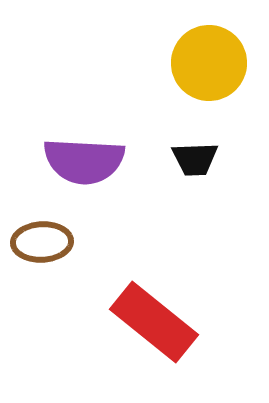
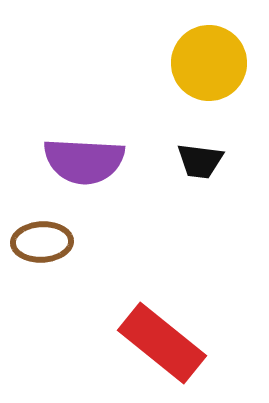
black trapezoid: moved 5 px right, 2 px down; rotated 9 degrees clockwise
red rectangle: moved 8 px right, 21 px down
